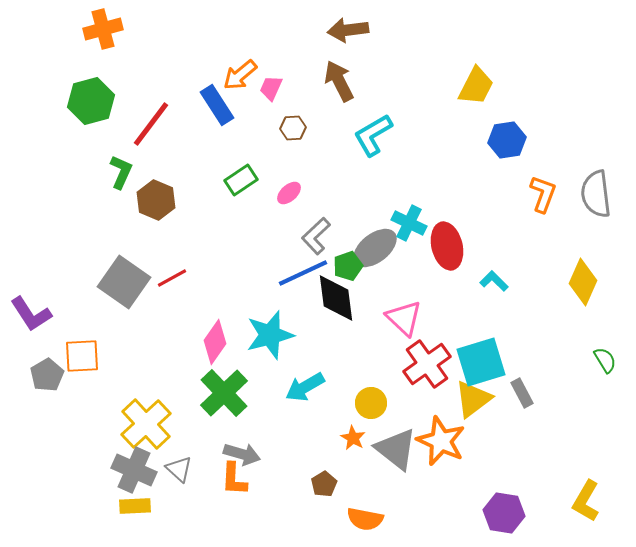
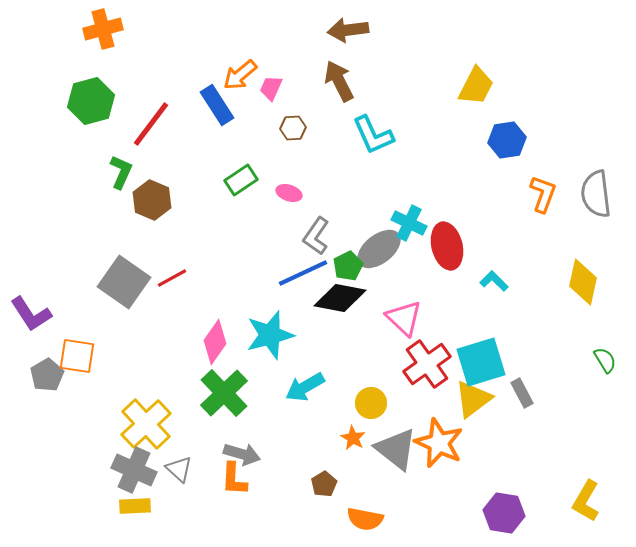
cyan L-shape at (373, 135): rotated 84 degrees counterclockwise
pink ellipse at (289, 193): rotated 60 degrees clockwise
brown hexagon at (156, 200): moved 4 px left
gray L-shape at (316, 236): rotated 12 degrees counterclockwise
gray ellipse at (375, 248): moved 4 px right, 1 px down
green pentagon at (348, 266): rotated 8 degrees counterclockwise
yellow diamond at (583, 282): rotated 12 degrees counterclockwise
black diamond at (336, 298): moved 4 px right; rotated 72 degrees counterclockwise
orange square at (82, 356): moved 5 px left; rotated 12 degrees clockwise
orange star at (441, 441): moved 2 px left, 2 px down
